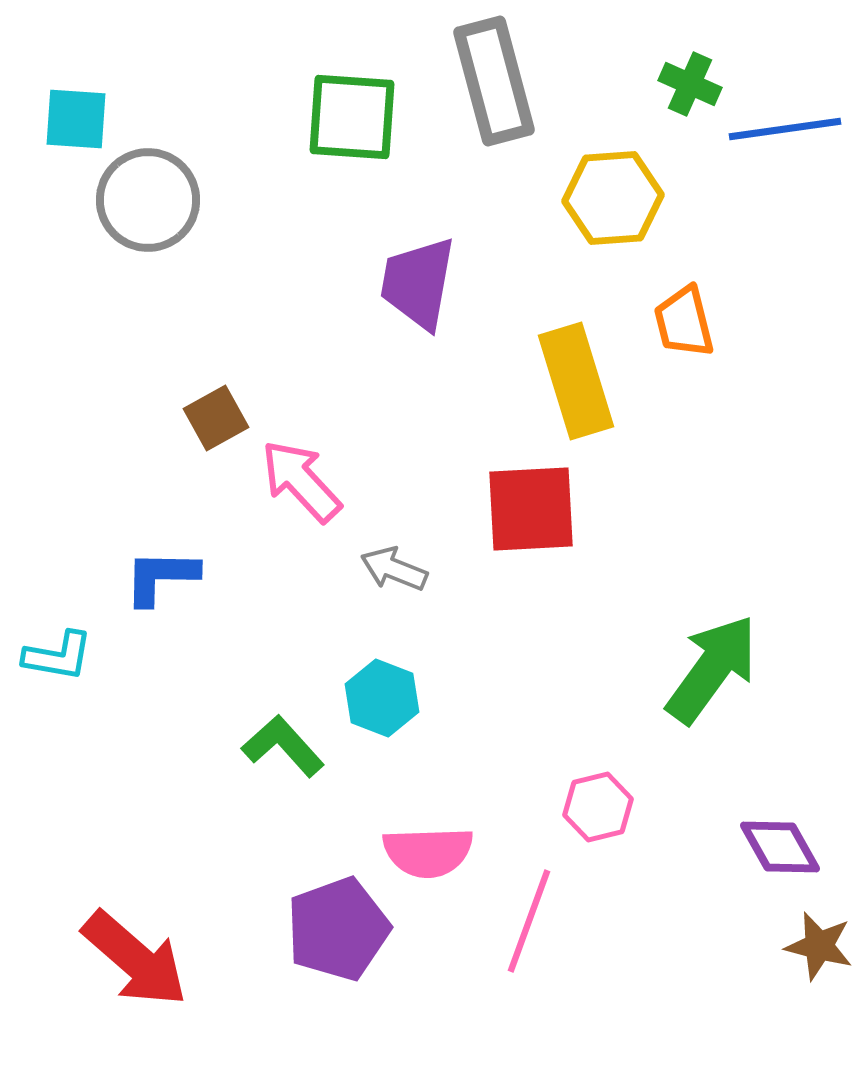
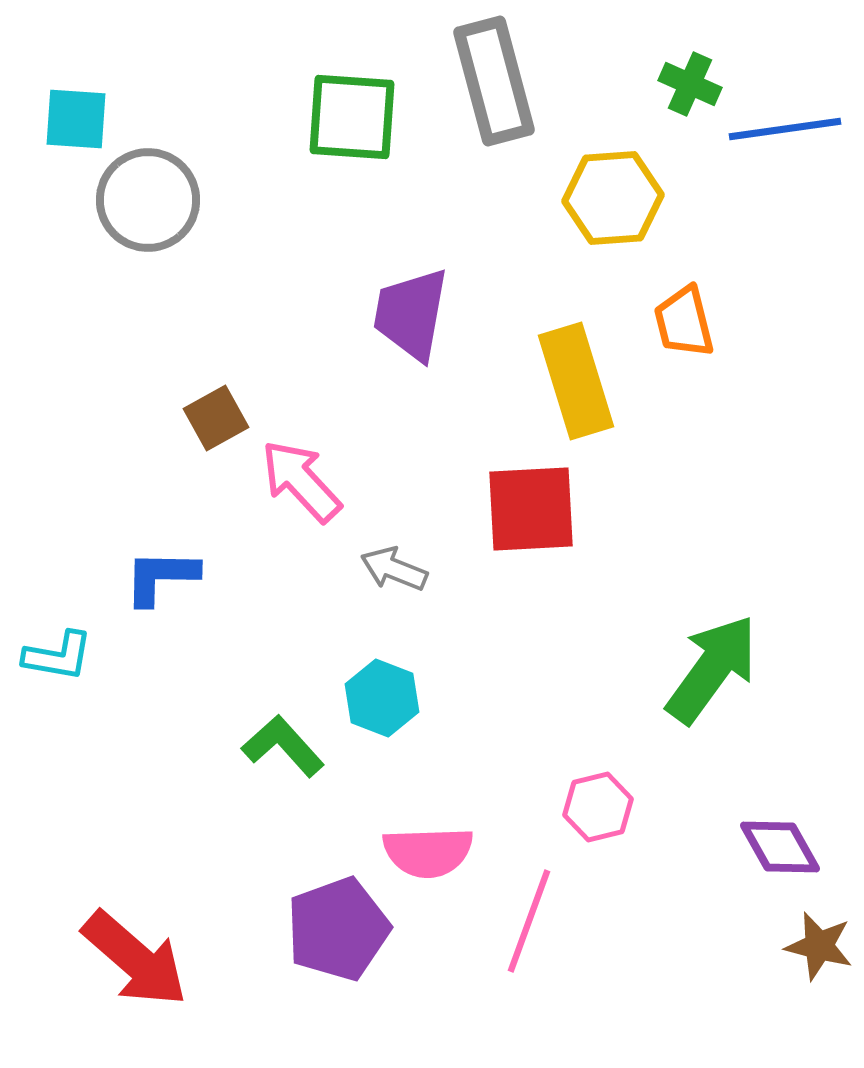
purple trapezoid: moved 7 px left, 31 px down
